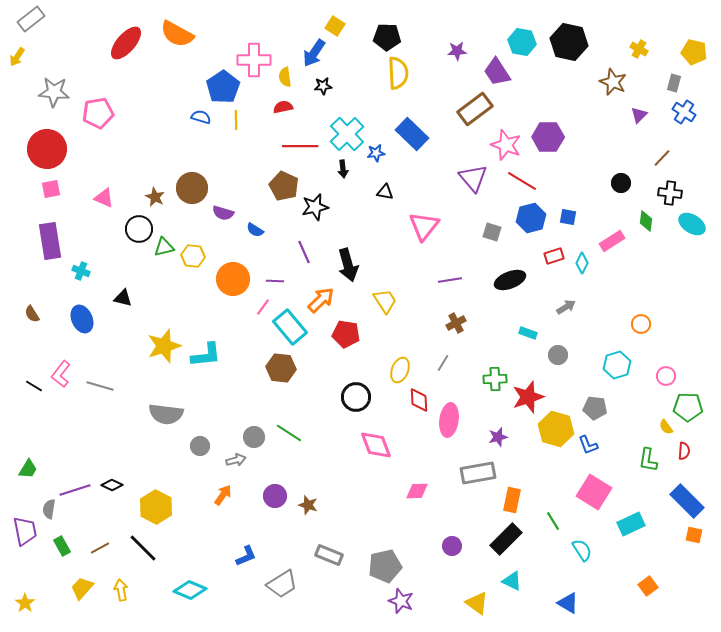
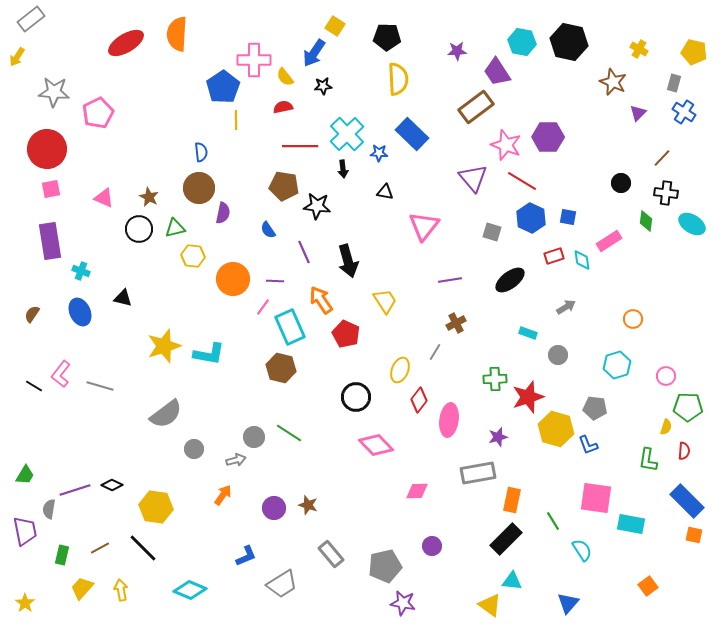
orange semicircle at (177, 34): rotated 64 degrees clockwise
red ellipse at (126, 43): rotated 18 degrees clockwise
yellow semicircle at (398, 73): moved 6 px down
yellow semicircle at (285, 77): rotated 30 degrees counterclockwise
brown rectangle at (475, 109): moved 1 px right, 2 px up
pink pentagon at (98, 113): rotated 16 degrees counterclockwise
purple triangle at (639, 115): moved 1 px left, 2 px up
blue semicircle at (201, 117): moved 35 px down; rotated 66 degrees clockwise
blue star at (376, 153): moved 3 px right; rotated 12 degrees clockwise
brown pentagon at (284, 186): rotated 16 degrees counterclockwise
brown circle at (192, 188): moved 7 px right
black cross at (670, 193): moved 4 px left
brown star at (155, 197): moved 6 px left
black star at (315, 207): moved 2 px right, 1 px up; rotated 20 degrees clockwise
purple semicircle at (223, 213): rotated 95 degrees counterclockwise
blue hexagon at (531, 218): rotated 20 degrees counterclockwise
blue semicircle at (255, 230): moved 13 px right; rotated 24 degrees clockwise
pink rectangle at (612, 241): moved 3 px left
green triangle at (164, 247): moved 11 px right, 19 px up
cyan diamond at (582, 263): moved 3 px up; rotated 35 degrees counterclockwise
black arrow at (348, 265): moved 4 px up
black ellipse at (510, 280): rotated 16 degrees counterclockwise
orange arrow at (321, 300): rotated 80 degrees counterclockwise
brown semicircle at (32, 314): rotated 66 degrees clockwise
blue ellipse at (82, 319): moved 2 px left, 7 px up
orange circle at (641, 324): moved 8 px left, 5 px up
cyan rectangle at (290, 327): rotated 16 degrees clockwise
red pentagon at (346, 334): rotated 16 degrees clockwise
cyan L-shape at (206, 355): moved 3 px right, 1 px up; rotated 16 degrees clockwise
gray line at (443, 363): moved 8 px left, 11 px up
brown hexagon at (281, 368): rotated 8 degrees clockwise
red diamond at (419, 400): rotated 40 degrees clockwise
gray semicircle at (166, 414): rotated 44 degrees counterclockwise
yellow semicircle at (666, 427): rotated 126 degrees counterclockwise
pink diamond at (376, 445): rotated 24 degrees counterclockwise
gray circle at (200, 446): moved 6 px left, 3 px down
green trapezoid at (28, 469): moved 3 px left, 6 px down
pink square at (594, 492): moved 2 px right, 6 px down; rotated 24 degrees counterclockwise
purple circle at (275, 496): moved 1 px left, 12 px down
yellow hexagon at (156, 507): rotated 20 degrees counterclockwise
cyan rectangle at (631, 524): rotated 36 degrees clockwise
green rectangle at (62, 546): moved 9 px down; rotated 42 degrees clockwise
purple circle at (452, 546): moved 20 px left
gray rectangle at (329, 555): moved 2 px right, 1 px up; rotated 28 degrees clockwise
cyan triangle at (512, 581): rotated 20 degrees counterclockwise
purple star at (401, 601): moved 2 px right, 2 px down; rotated 10 degrees counterclockwise
yellow triangle at (477, 603): moved 13 px right, 2 px down
blue triangle at (568, 603): rotated 40 degrees clockwise
